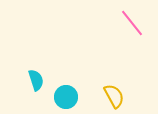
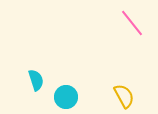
yellow semicircle: moved 10 px right
